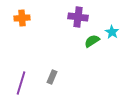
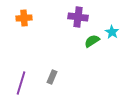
orange cross: moved 2 px right
